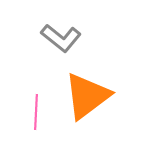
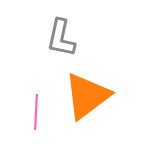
gray L-shape: rotated 63 degrees clockwise
